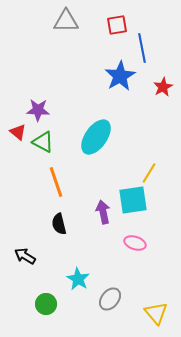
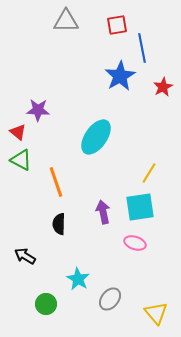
green triangle: moved 22 px left, 18 px down
cyan square: moved 7 px right, 7 px down
black semicircle: rotated 15 degrees clockwise
